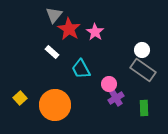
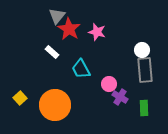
gray triangle: moved 3 px right, 1 px down
pink star: moved 2 px right; rotated 18 degrees counterclockwise
gray rectangle: moved 2 px right; rotated 50 degrees clockwise
purple cross: moved 4 px right, 1 px up; rotated 28 degrees counterclockwise
